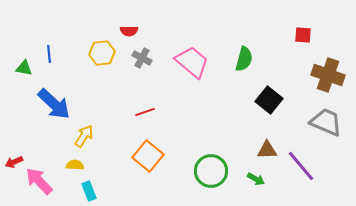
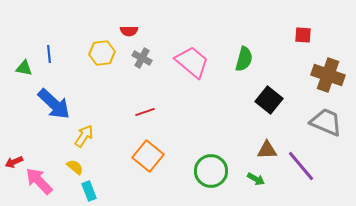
yellow semicircle: moved 2 px down; rotated 36 degrees clockwise
